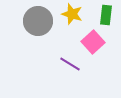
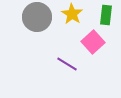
yellow star: rotated 15 degrees clockwise
gray circle: moved 1 px left, 4 px up
purple line: moved 3 px left
